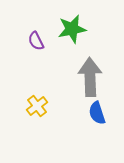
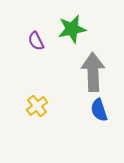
gray arrow: moved 3 px right, 5 px up
blue semicircle: moved 2 px right, 3 px up
